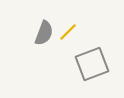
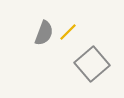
gray square: rotated 20 degrees counterclockwise
